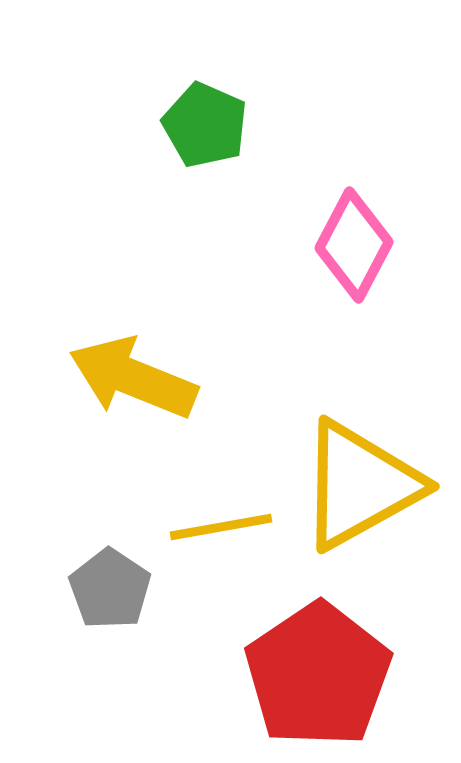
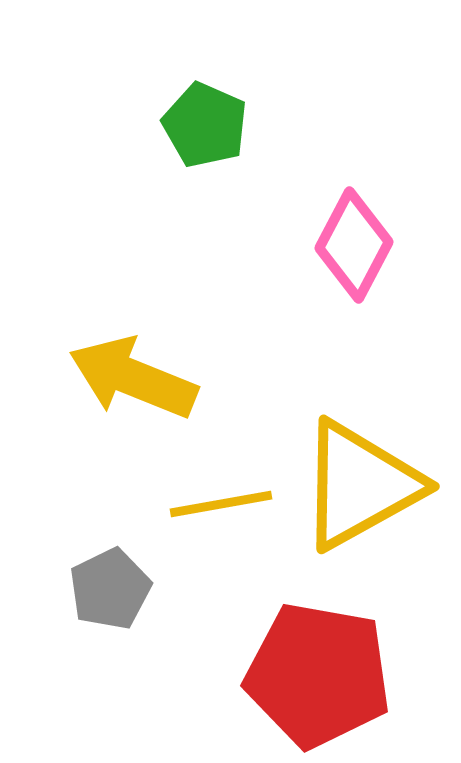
yellow line: moved 23 px up
gray pentagon: rotated 12 degrees clockwise
red pentagon: rotated 28 degrees counterclockwise
